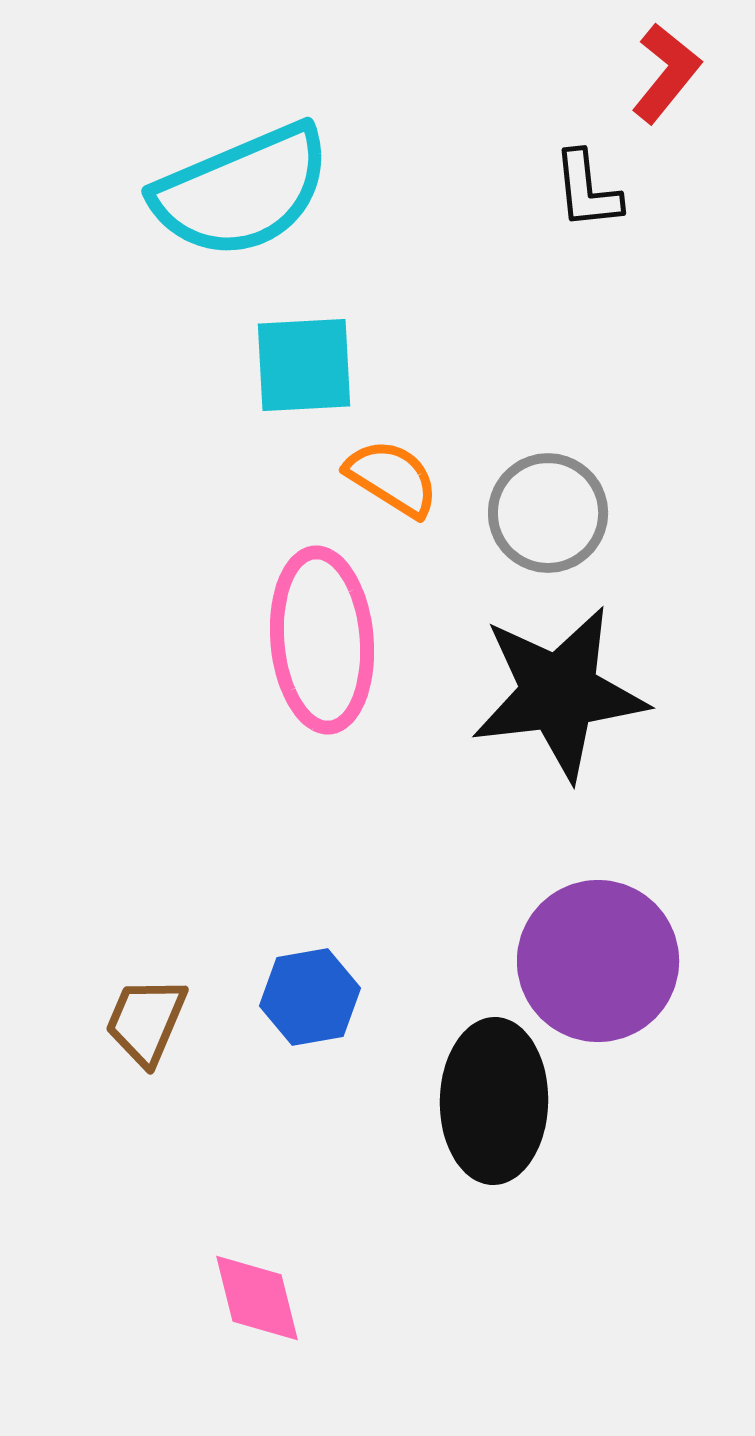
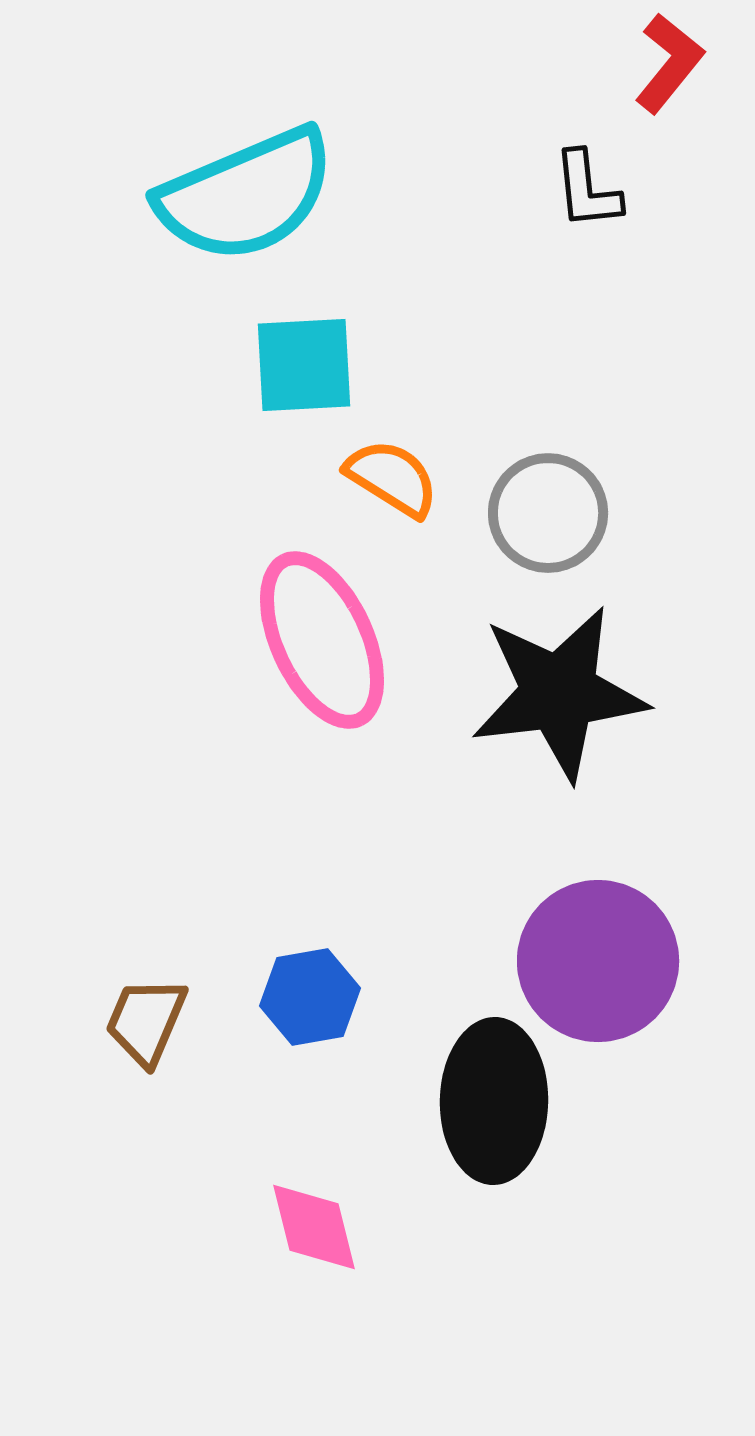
red L-shape: moved 3 px right, 10 px up
cyan semicircle: moved 4 px right, 4 px down
pink ellipse: rotated 20 degrees counterclockwise
pink diamond: moved 57 px right, 71 px up
